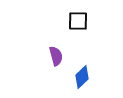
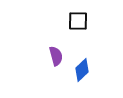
blue diamond: moved 7 px up
